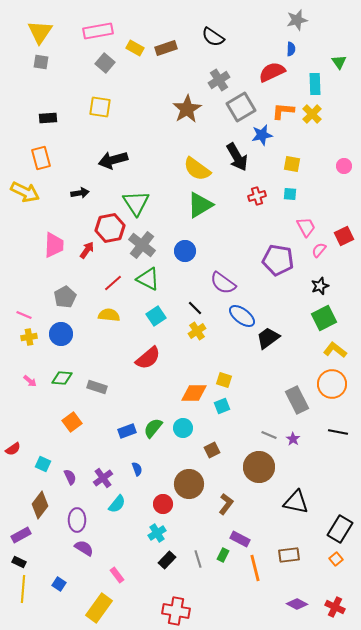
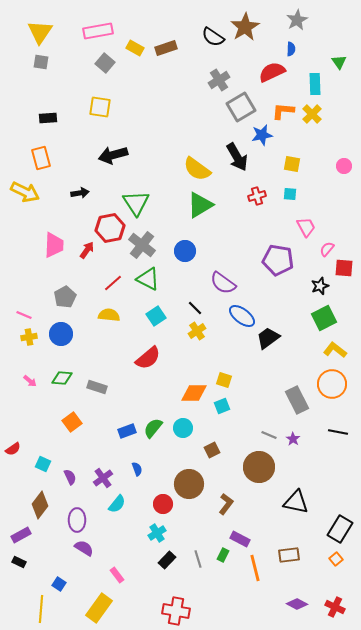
gray star at (297, 20): rotated 15 degrees counterclockwise
brown star at (187, 109): moved 58 px right, 82 px up
black arrow at (113, 160): moved 5 px up
red square at (344, 236): moved 32 px down; rotated 30 degrees clockwise
pink semicircle at (319, 250): moved 8 px right, 1 px up
yellow line at (23, 589): moved 18 px right, 20 px down
